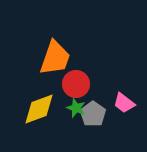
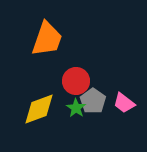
orange trapezoid: moved 8 px left, 19 px up
red circle: moved 3 px up
green star: rotated 12 degrees clockwise
gray pentagon: moved 13 px up
